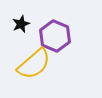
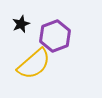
purple hexagon: rotated 16 degrees clockwise
